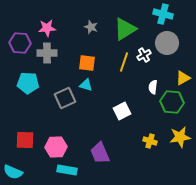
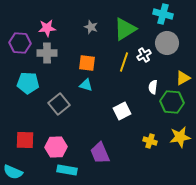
gray square: moved 6 px left, 6 px down; rotated 15 degrees counterclockwise
